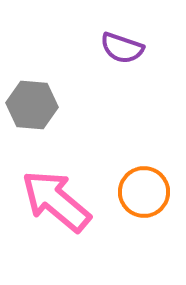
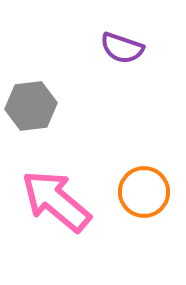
gray hexagon: moved 1 px left, 1 px down; rotated 12 degrees counterclockwise
